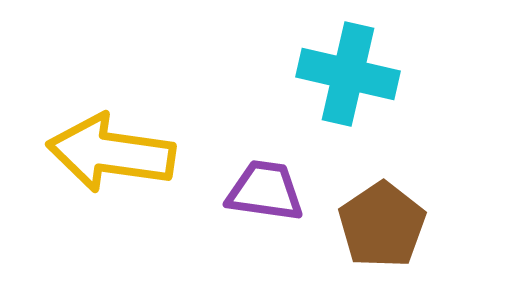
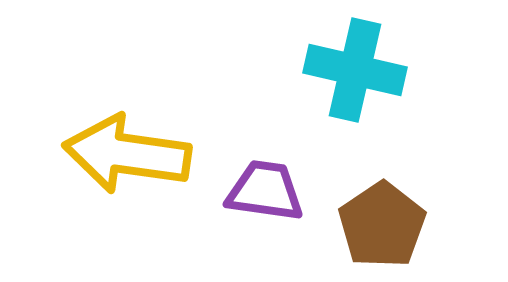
cyan cross: moved 7 px right, 4 px up
yellow arrow: moved 16 px right, 1 px down
